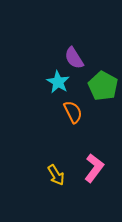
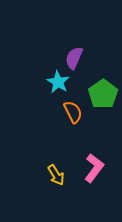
purple semicircle: rotated 55 degrees clockwise
green pentagon: moved 8 px down; rotated 8 degrees clockwise
